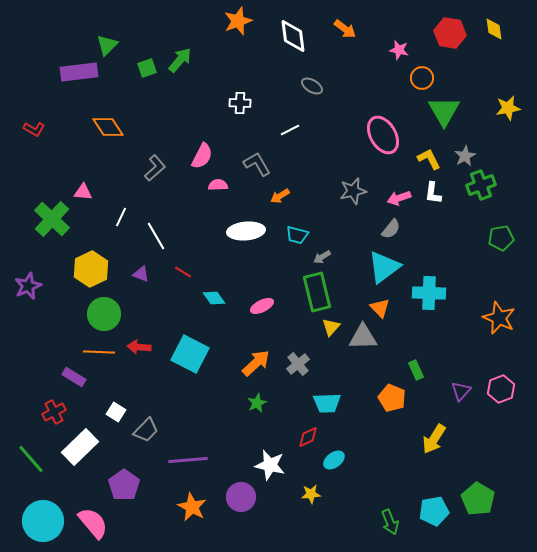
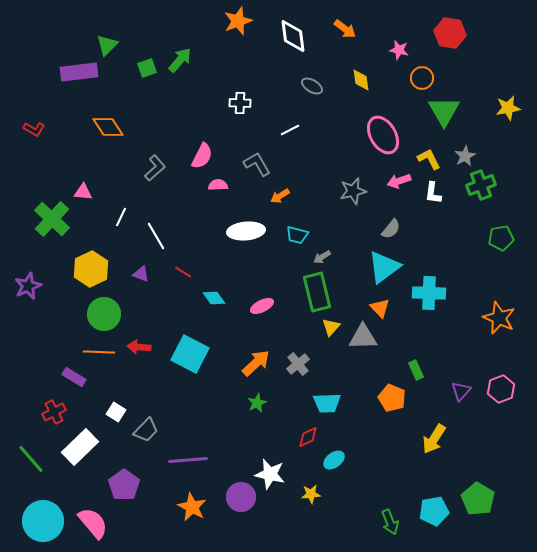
yellow diamond at (494, 29): moved 133 px left, 51 px down
pink arrow at (399, 198): moved 17 px up
white star at (270, 465): moved 9 px down
